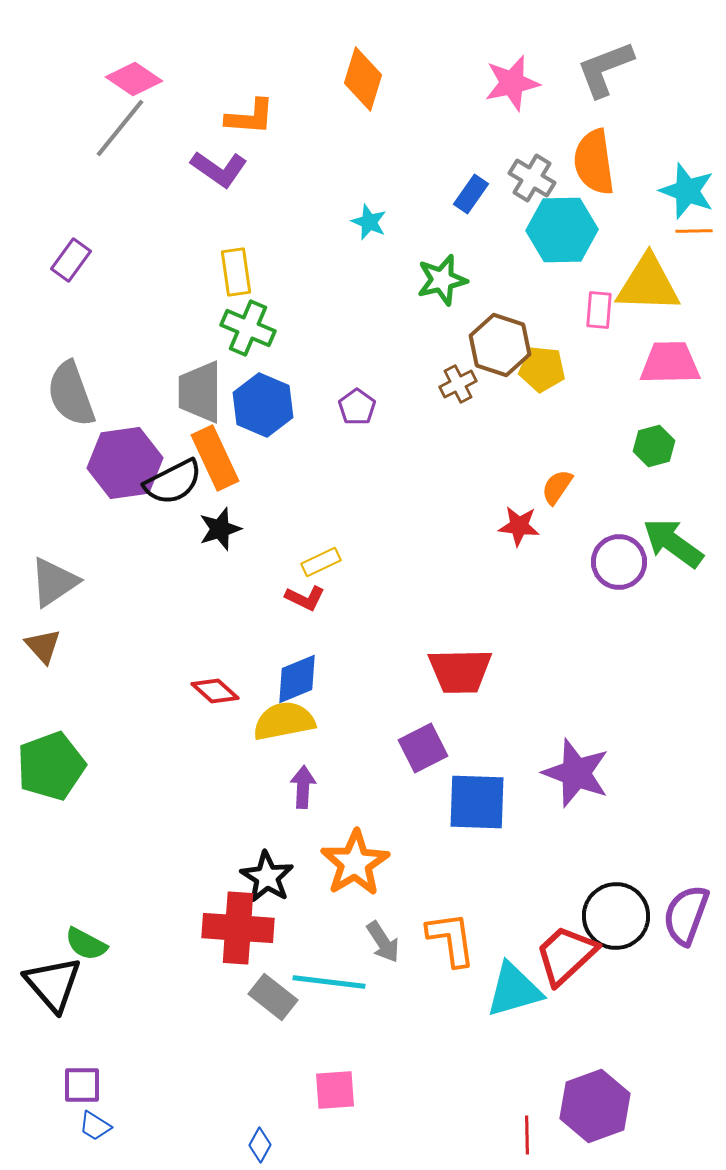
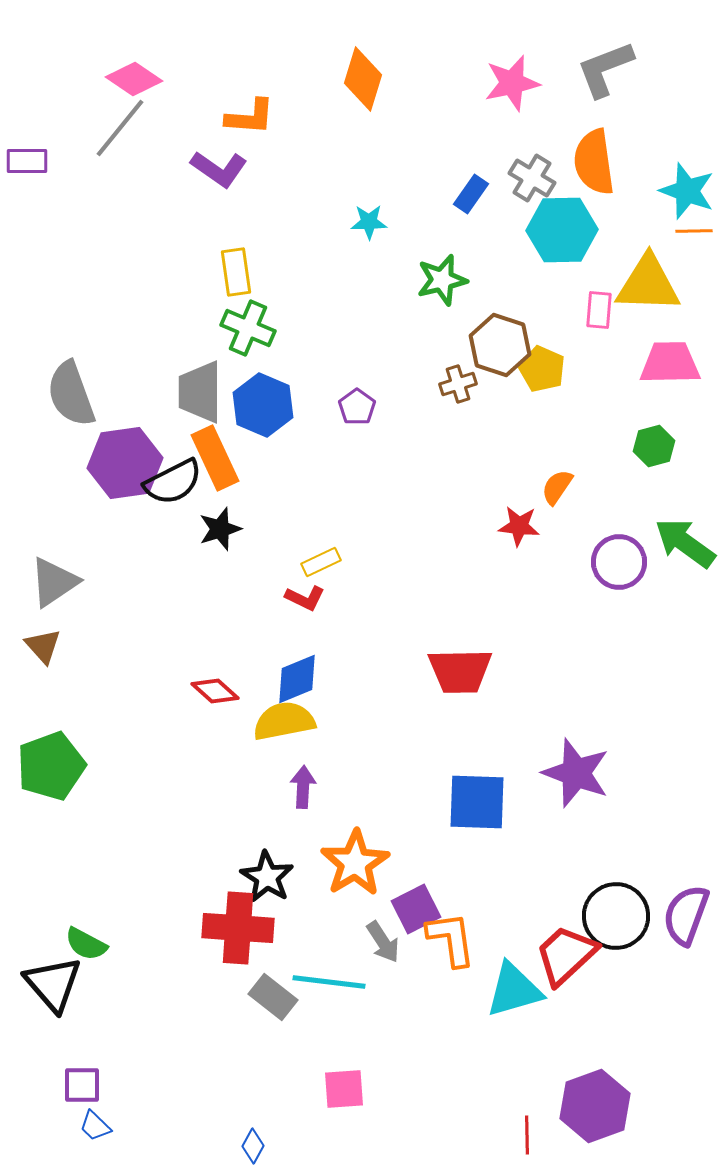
cyan star at (369, 222): rotated 24 degrees counterclockwise
purple rectangle at (71, 260): moved 44 px left, 99 px up; rotated 54 degrees clockwise
yellow pentagon at (542, 369): rotated 18 degrees clockwise
brown cross at (458, 384): rotated 9 degrees clockwise
green arrow at (673, 543): moved 12 px right
purple square at (423, 748): moved 7 px left, 161 px down
pink square at (335, 1090): moved 9 px right, 1 px up
blue trapezoid at (95, 1126): rotated 12 degrees clockwise
blue diamond at (260, 1145): moved 7 px left, 1 px down
